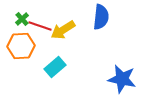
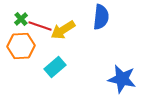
green cross: moved 1 px left
